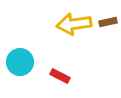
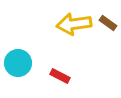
brown rectangle: moved 1 px down; rotated 48 degrees clockwise
cyan circle: moved 2 px left, 1 px down
